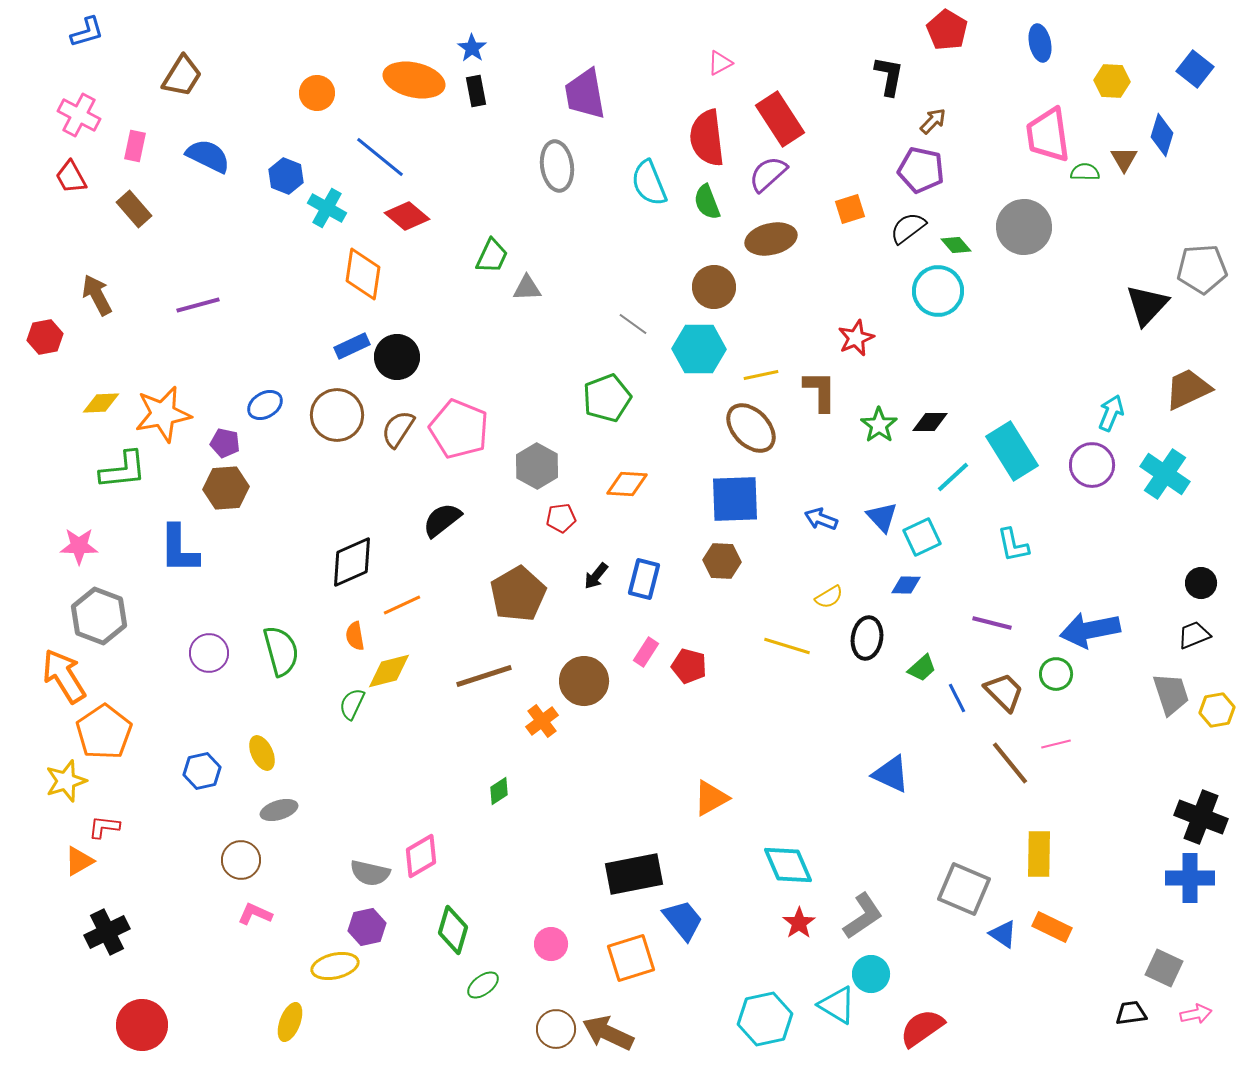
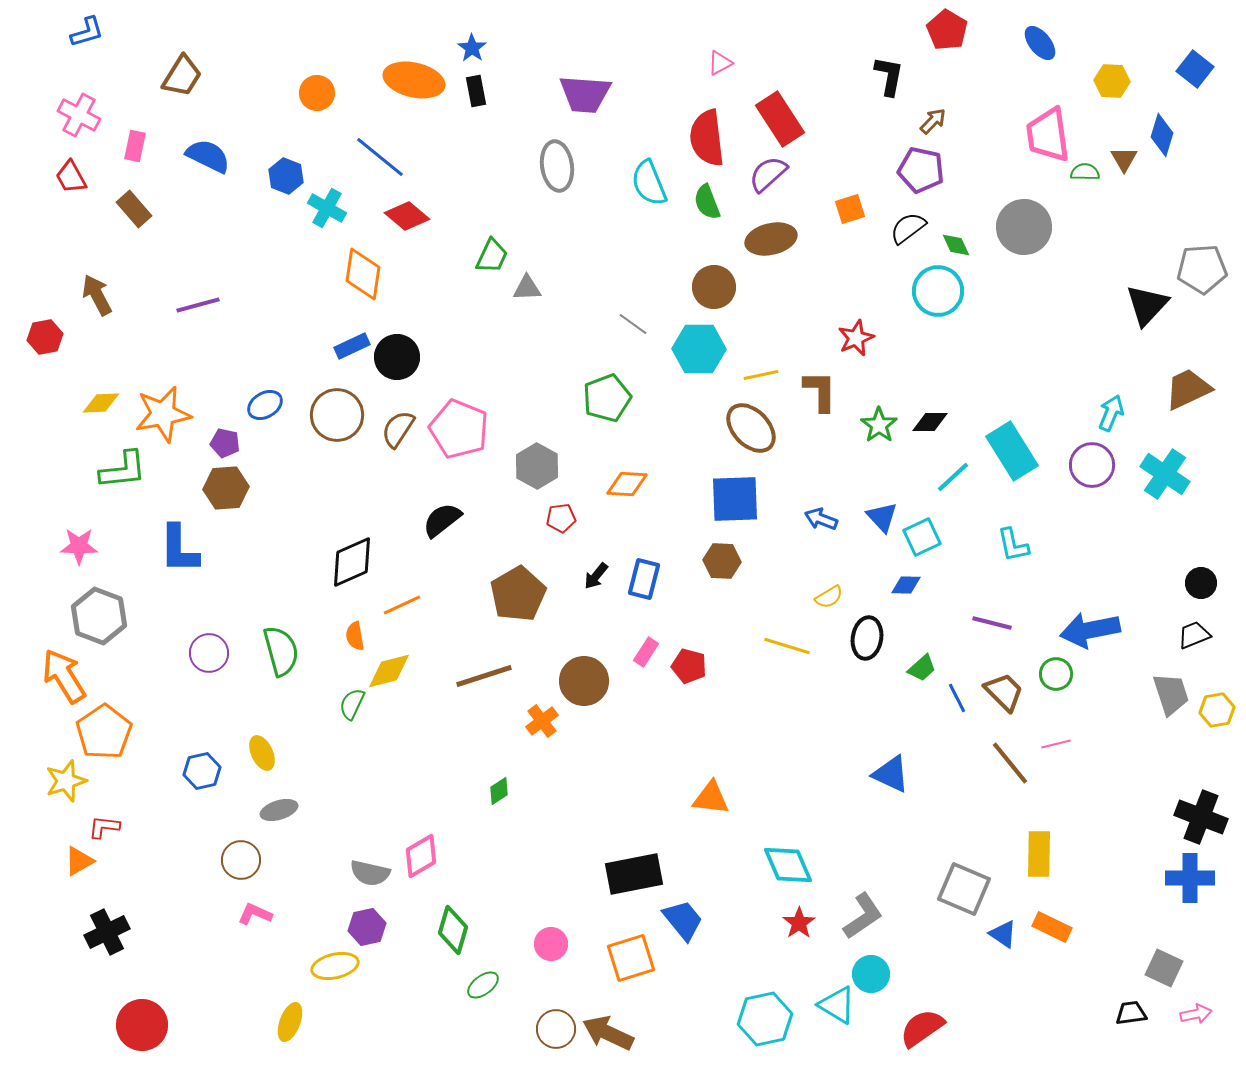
blue ellipse at (1040, 43): rotated 27 degrees counterclockwise
purple trapezoid at (585, 94): rotated 76 degrees counterclockwise
green diamond at (956, 245): rotated 16 degrees clockwise
orange triangle at (711, 798): rotated 36 degrees clockwise
